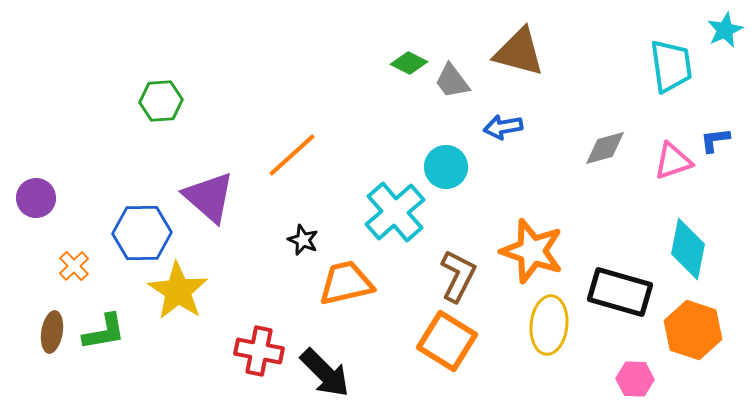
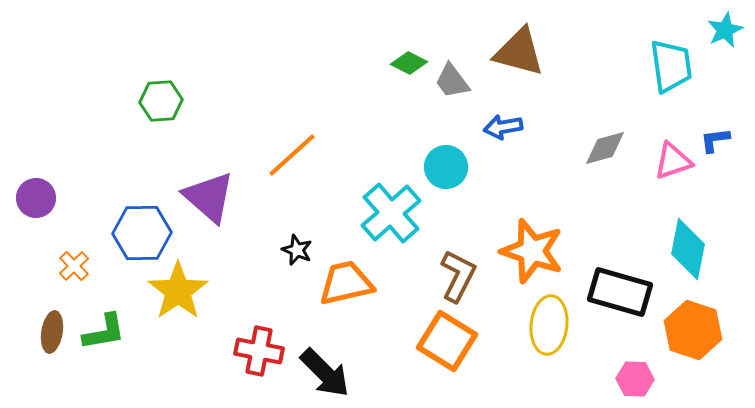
cyan cross: moved 4 px left, 1 px down
black star: moved 6 px left, 10 px down
yellow star: rotated 4 degrees clockwise
